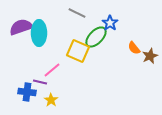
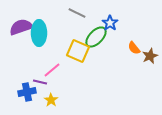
blue cross: rotated 18 degrees counterclockwise
